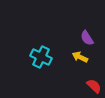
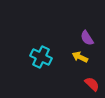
red semicircle: moved 2 px left, 2 px up
